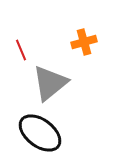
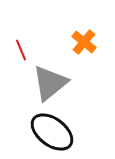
orange cross: rotated 35 degrees counterclockwise
black ellipse: moved 12 px right, 1 px up
